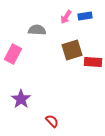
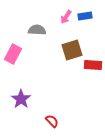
red rectangle: moved 3 px down
